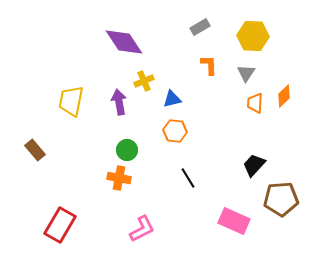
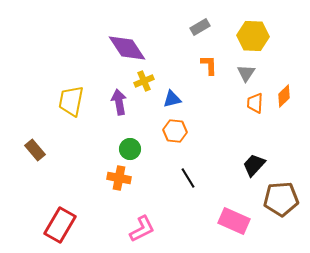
purple diamond: moved 3 px right, 6 px down
green circle: moved 3 px right, 1 px up
